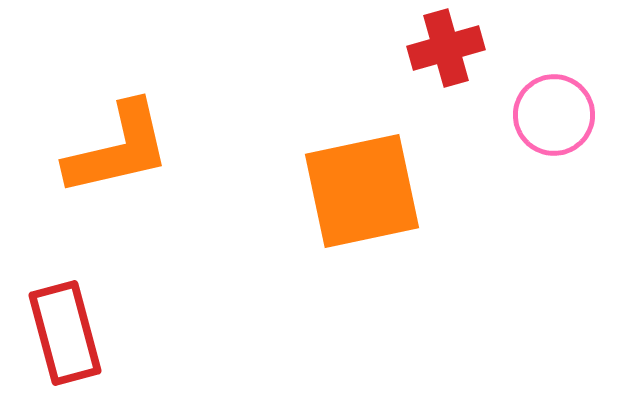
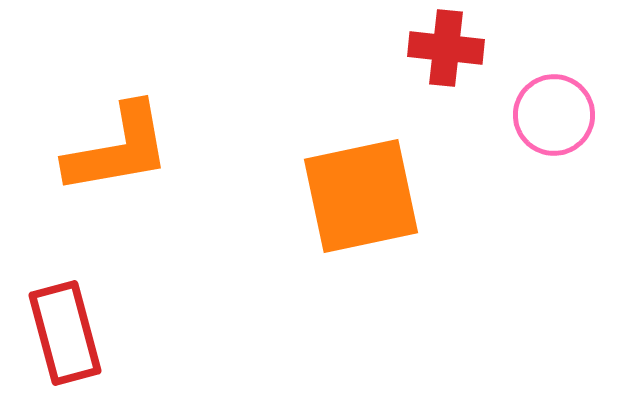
red cross: rotated 22 degrees clockwise
orange L-shape: rotated 3 degrees clockwise
orange square: moved 1 px left, 5 px down
